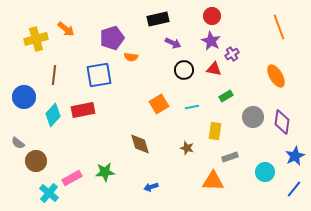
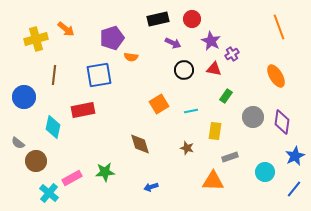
red circle: moved 20 px left, 3 px down
green rectangle: rotated 24 degrees counterclockwise
cyan line: moved 1 px left, 4 px down
cyan diamond: moved 12 px down; rotated 30 degrees counterclockwise
